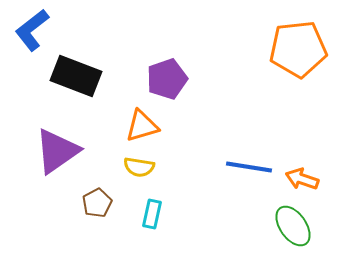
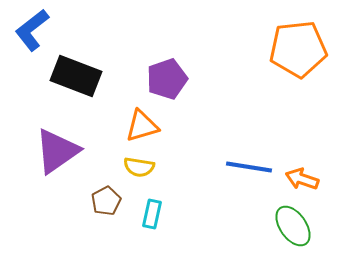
brown pentagon: moved 9 px right, 2 px up
